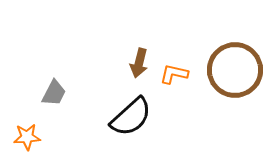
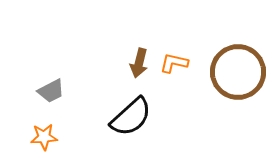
brown circle: moved 3 px right, 2 px down
orange L-shape: moved 11 px up
gray trapezoid: moved 3 px left, 2 px up; rotated 36 degrees clockwise
orange star: moved 17 px right
